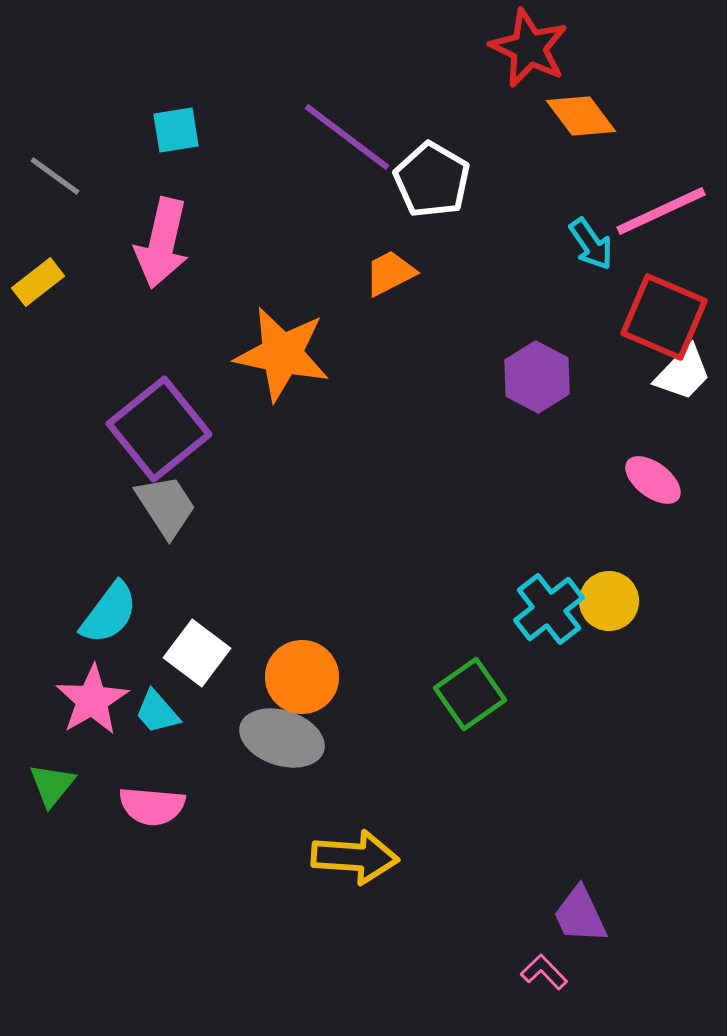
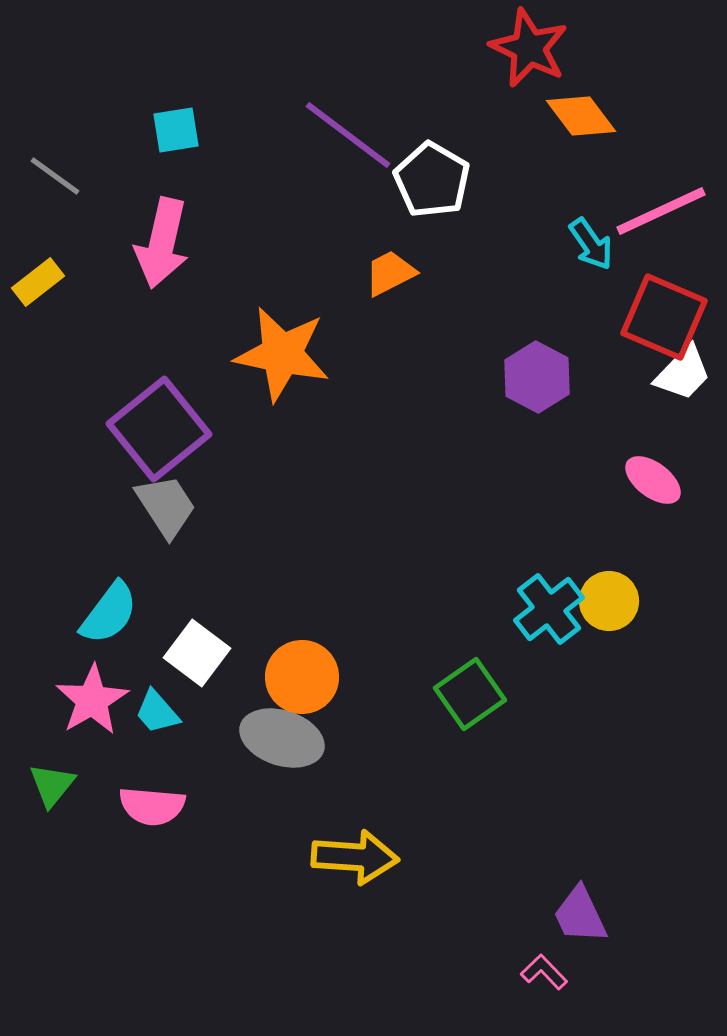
purple line: moved 1 px right, 2 px up
